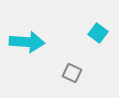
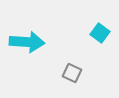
cyan square: moved 2 px right
